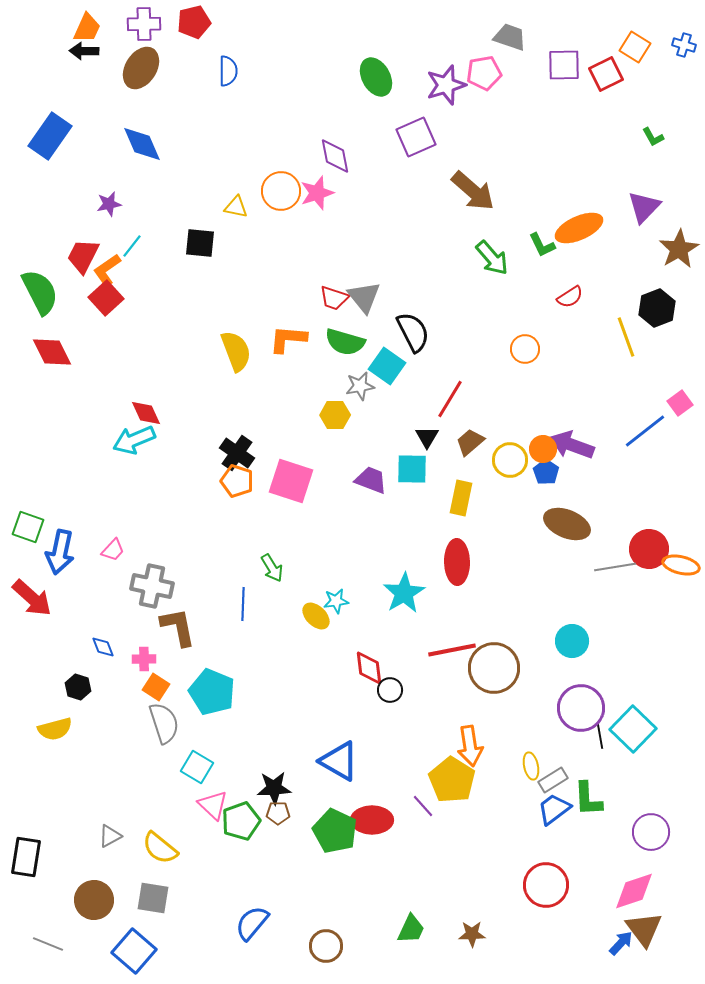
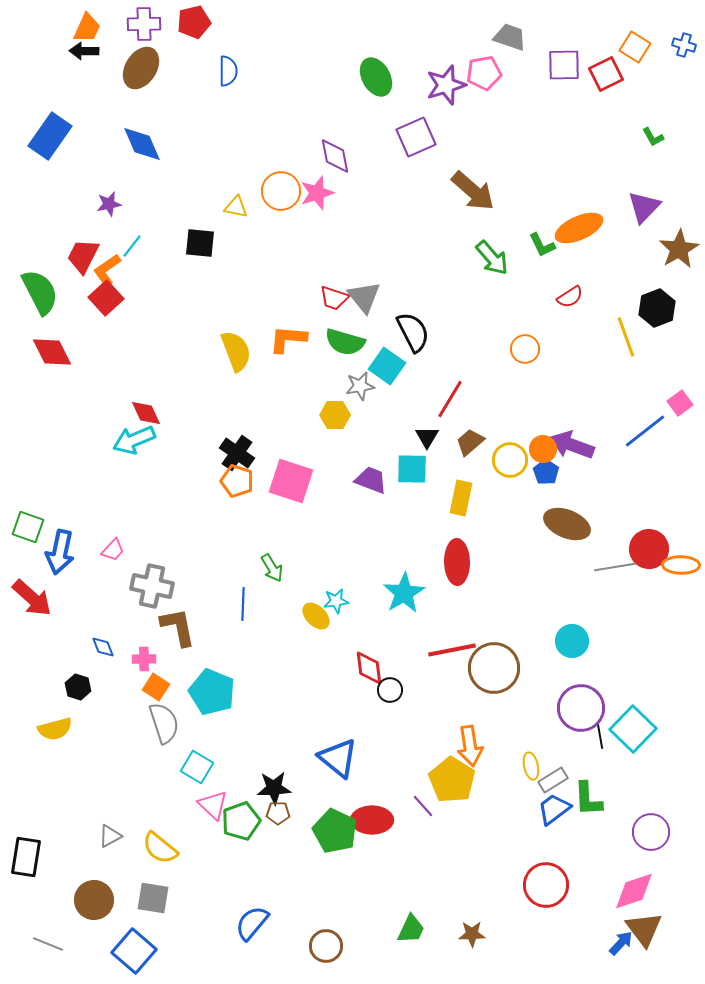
orange ellipse at (681, 565): rotated 12 degrees counterclockwise
blue triangle at (339, 761): moved 1 px left, 3 px up; rotated 9 degrees clockwise
